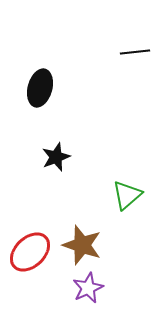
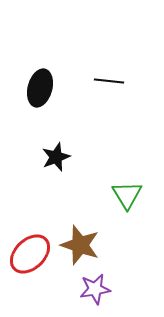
black line: moved 26 px left, 29 px down; rotated 12 degrees clockwise
green triangle: rotated 20 degrees counterclockwise
brown star: moved 2 px left
red ellipse: moved 2 px down
purple star: moved 7 px right, 1 px down; rotated 16 degrees clockwise
